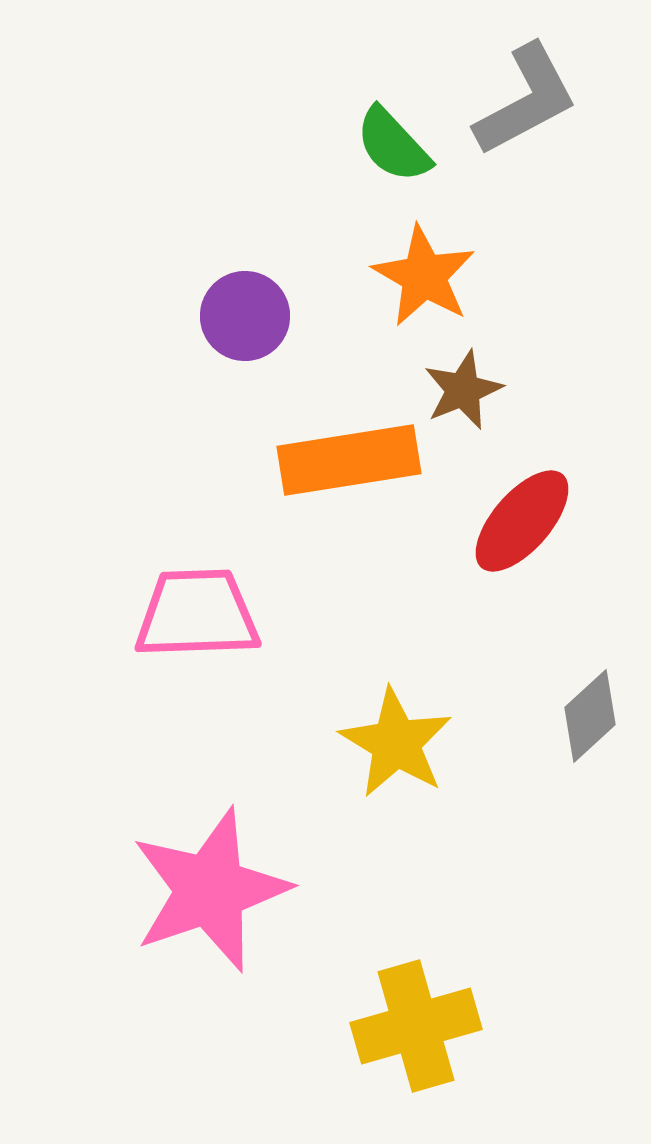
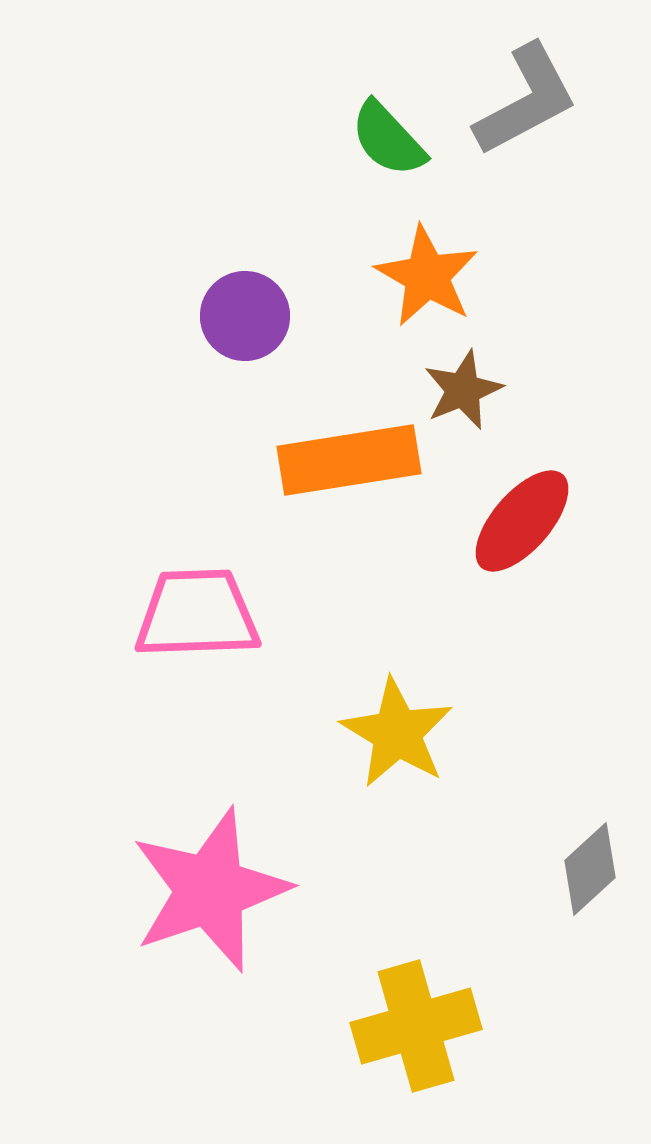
green semicircle: moved 5 px left, 6 px up
orange star: moved 3 px right
gray diamond: moved 153 px down
yellow star: moved 1 px right, 10 px up
